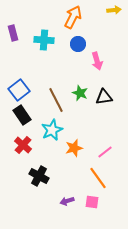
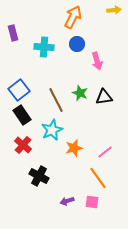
cyan cross: moved 7 px down
blue circle: moved 1 px left
